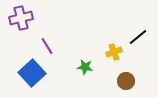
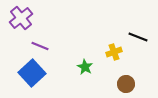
purple cross: rotated 25 degrees counterclockwise
black line: rotated 60 degrees clockwise
purple line: moved 7 px left; rotated 36 degrees counterclockwise
green star: rotated 21 degrees clockwise
brown circle: moved 3 px down
